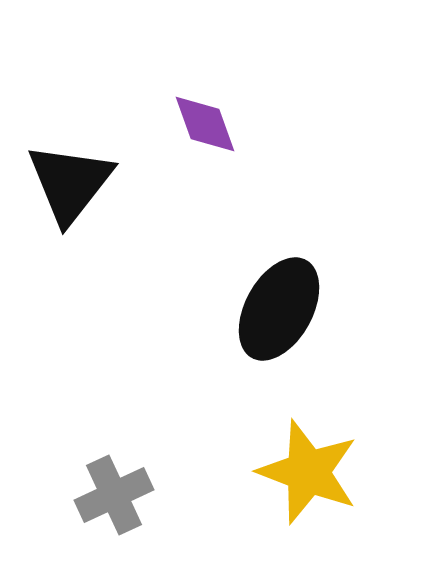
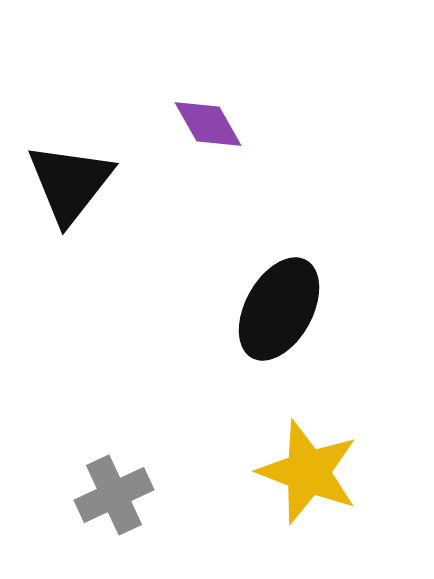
purple diamond: moved 3 px right; rotated 10 degrees counterclockwise
